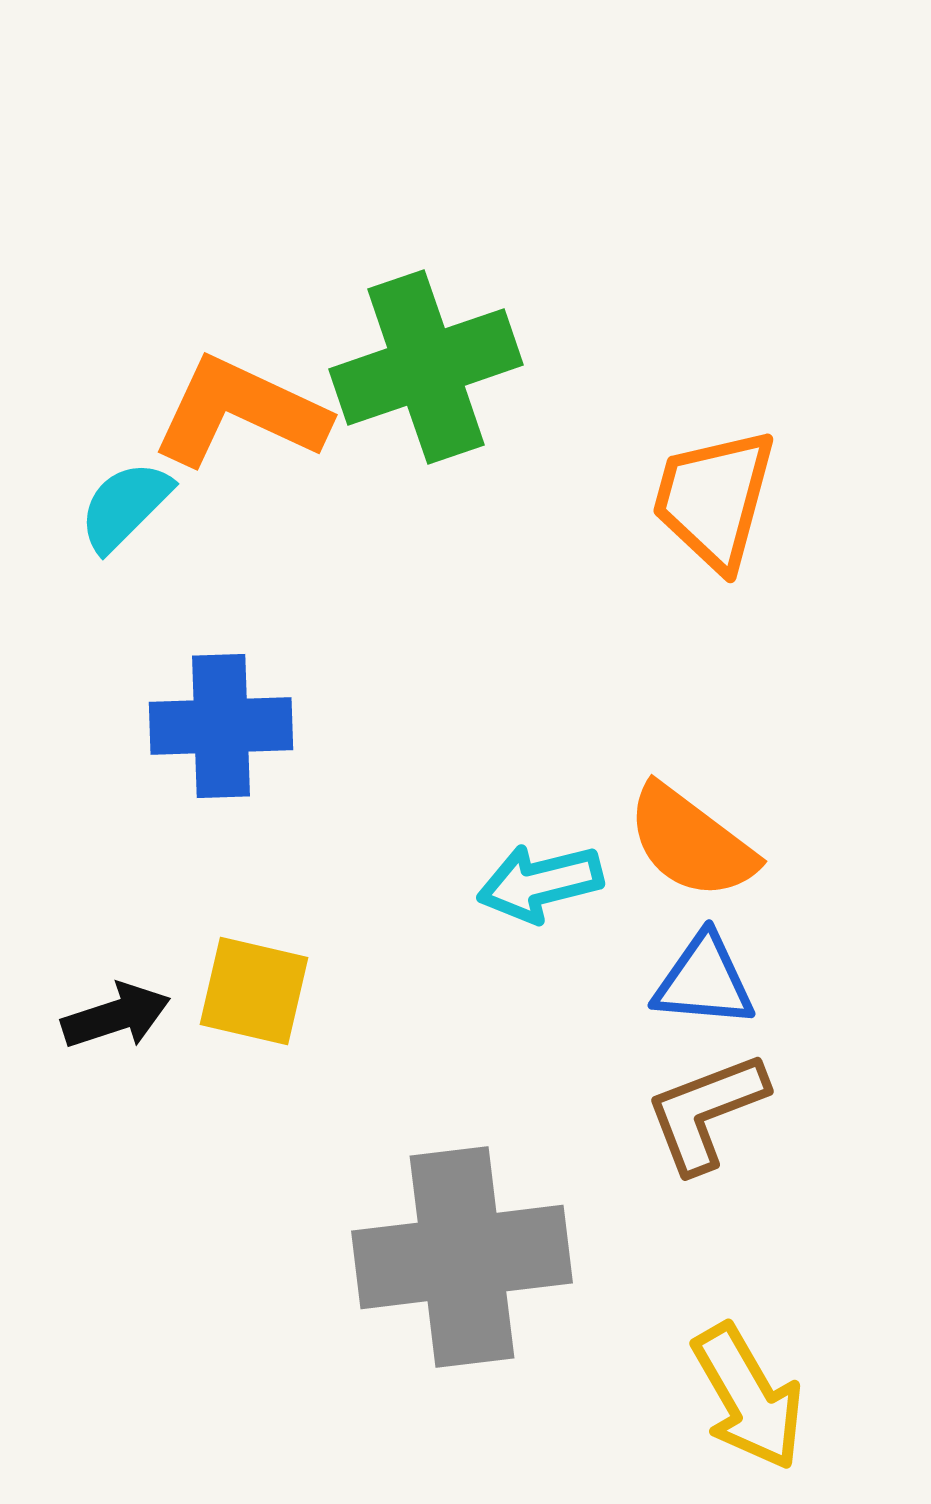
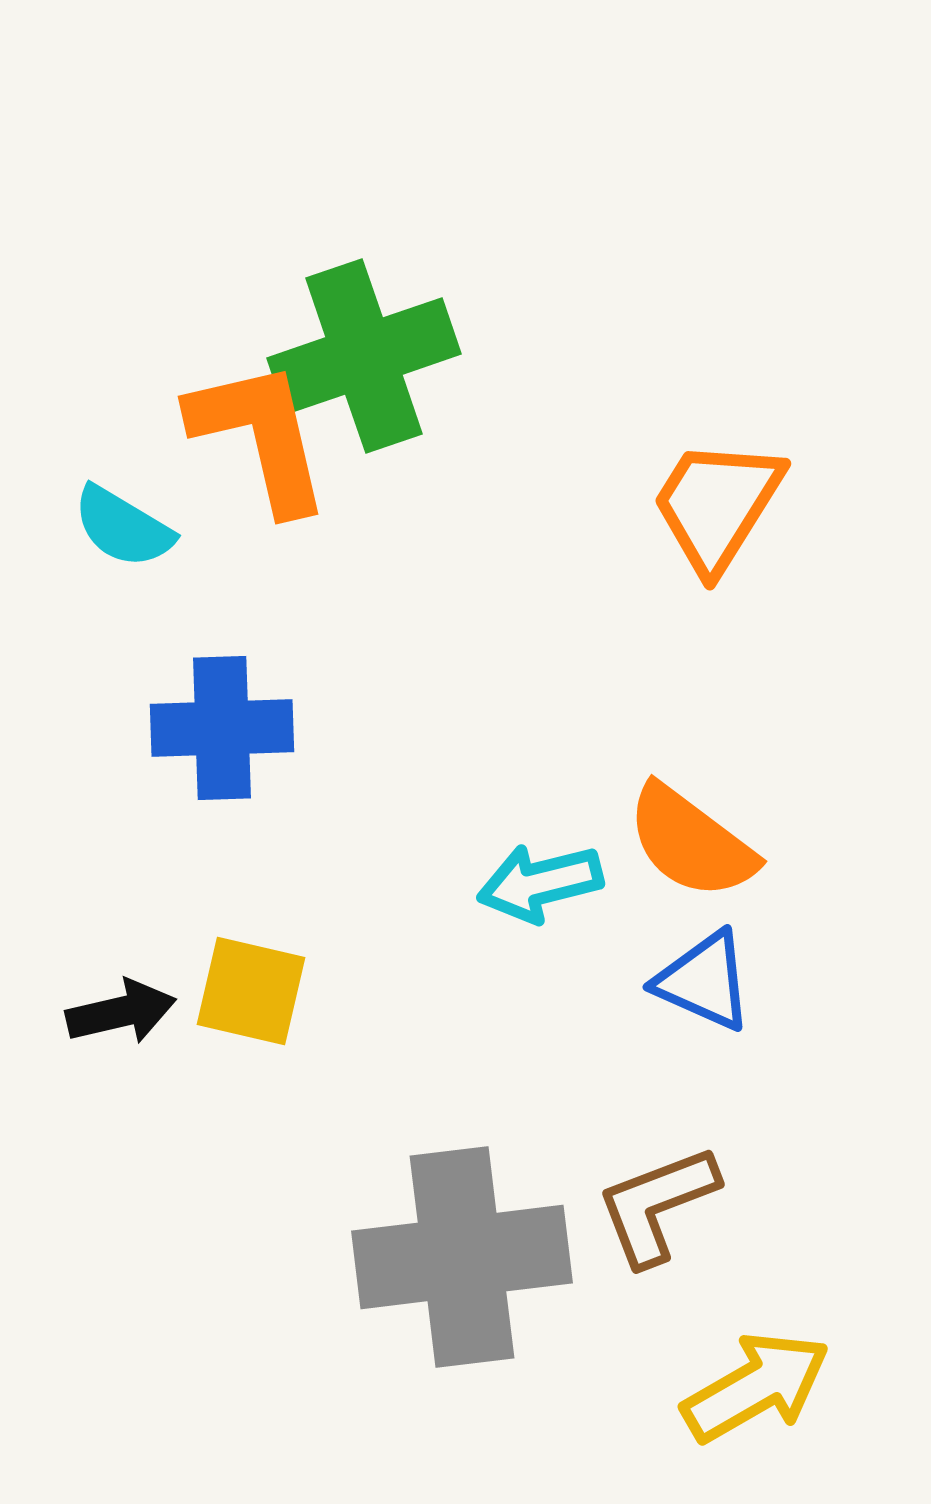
green cross: moved 62 px left, 11 px up
orange L-shape: moved 20 px right, 24 px down; rotated 52 degrees clockwise
orange trapezoid: moved 3 px right, 6 px down; rotated 17 degrees clockwise
cyan semicircle: moved 2 px left, 21 px down; rotated 104 degrees counterclockwise
blue cross: moved 1 px right, 2 px down
blue triangle: rotated 19 degrees clockwise
yellow square: moved 3 px left
black arrow: moved 5 px right, 4 px up; rotated 5 degrees clockwise
brown L-shape: moved 49 px left, 93 px down
yellow arrow: moved 8 px right, 10 px up; rotated 90 degrees counterclockwise
